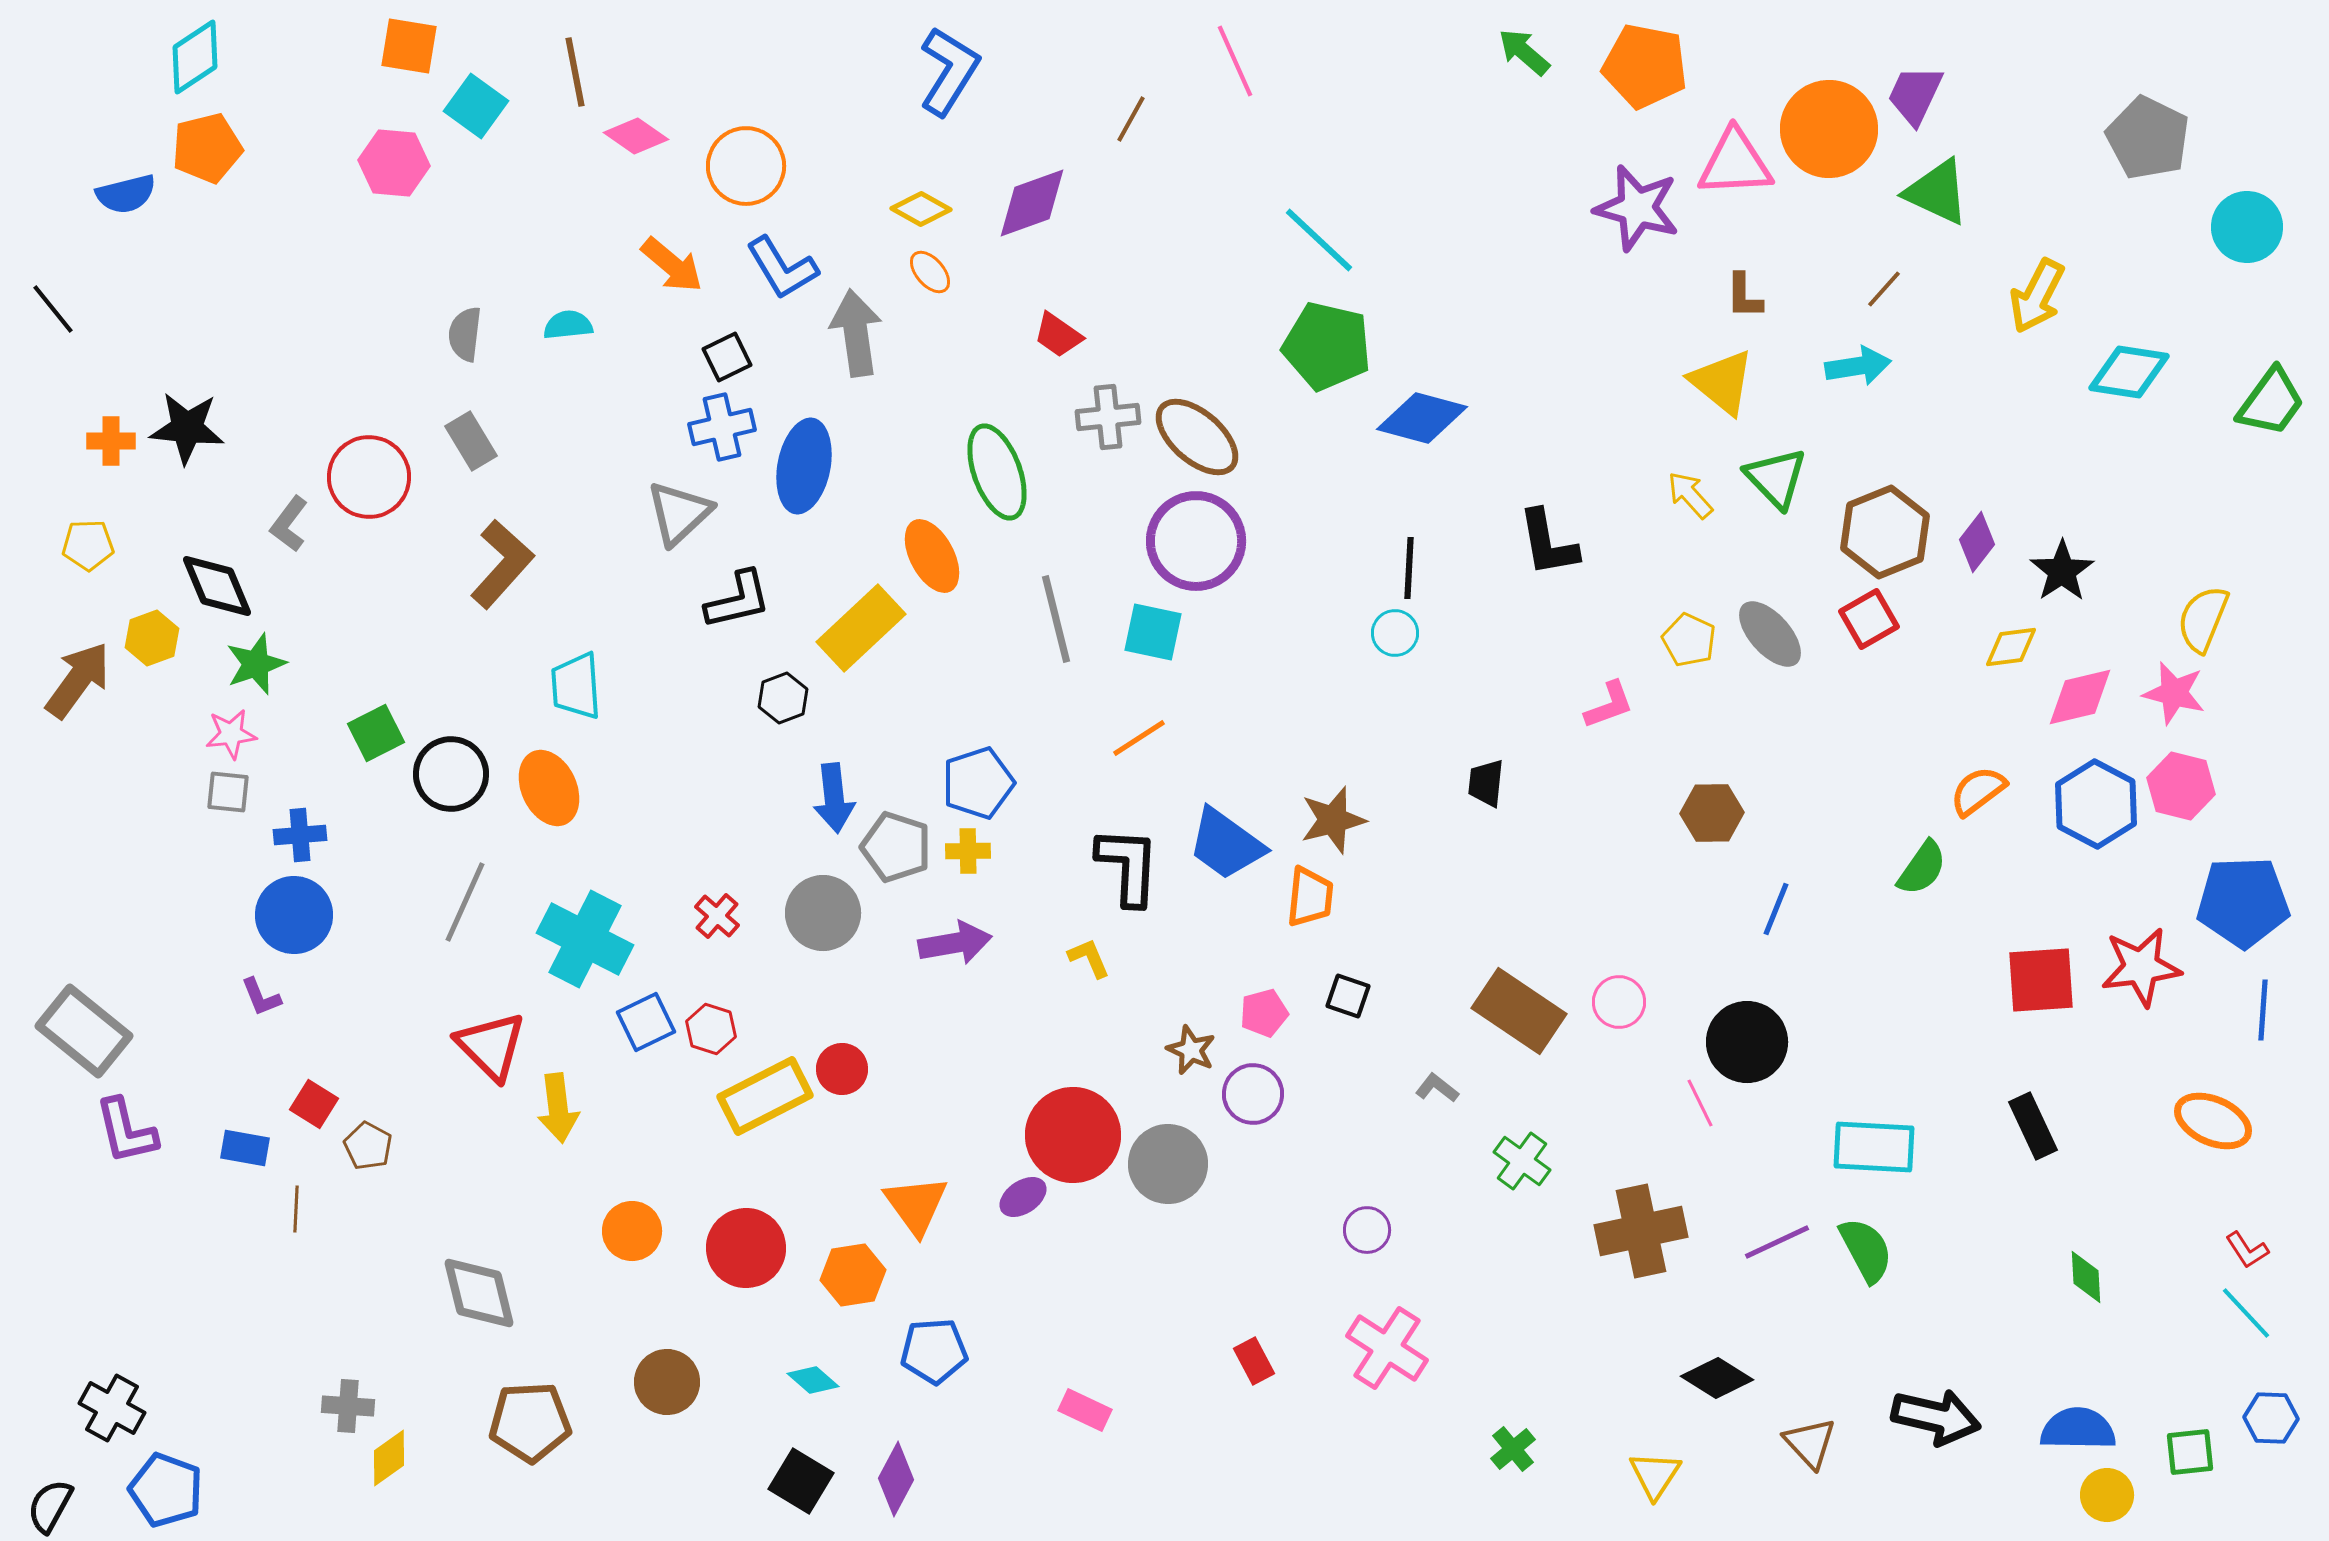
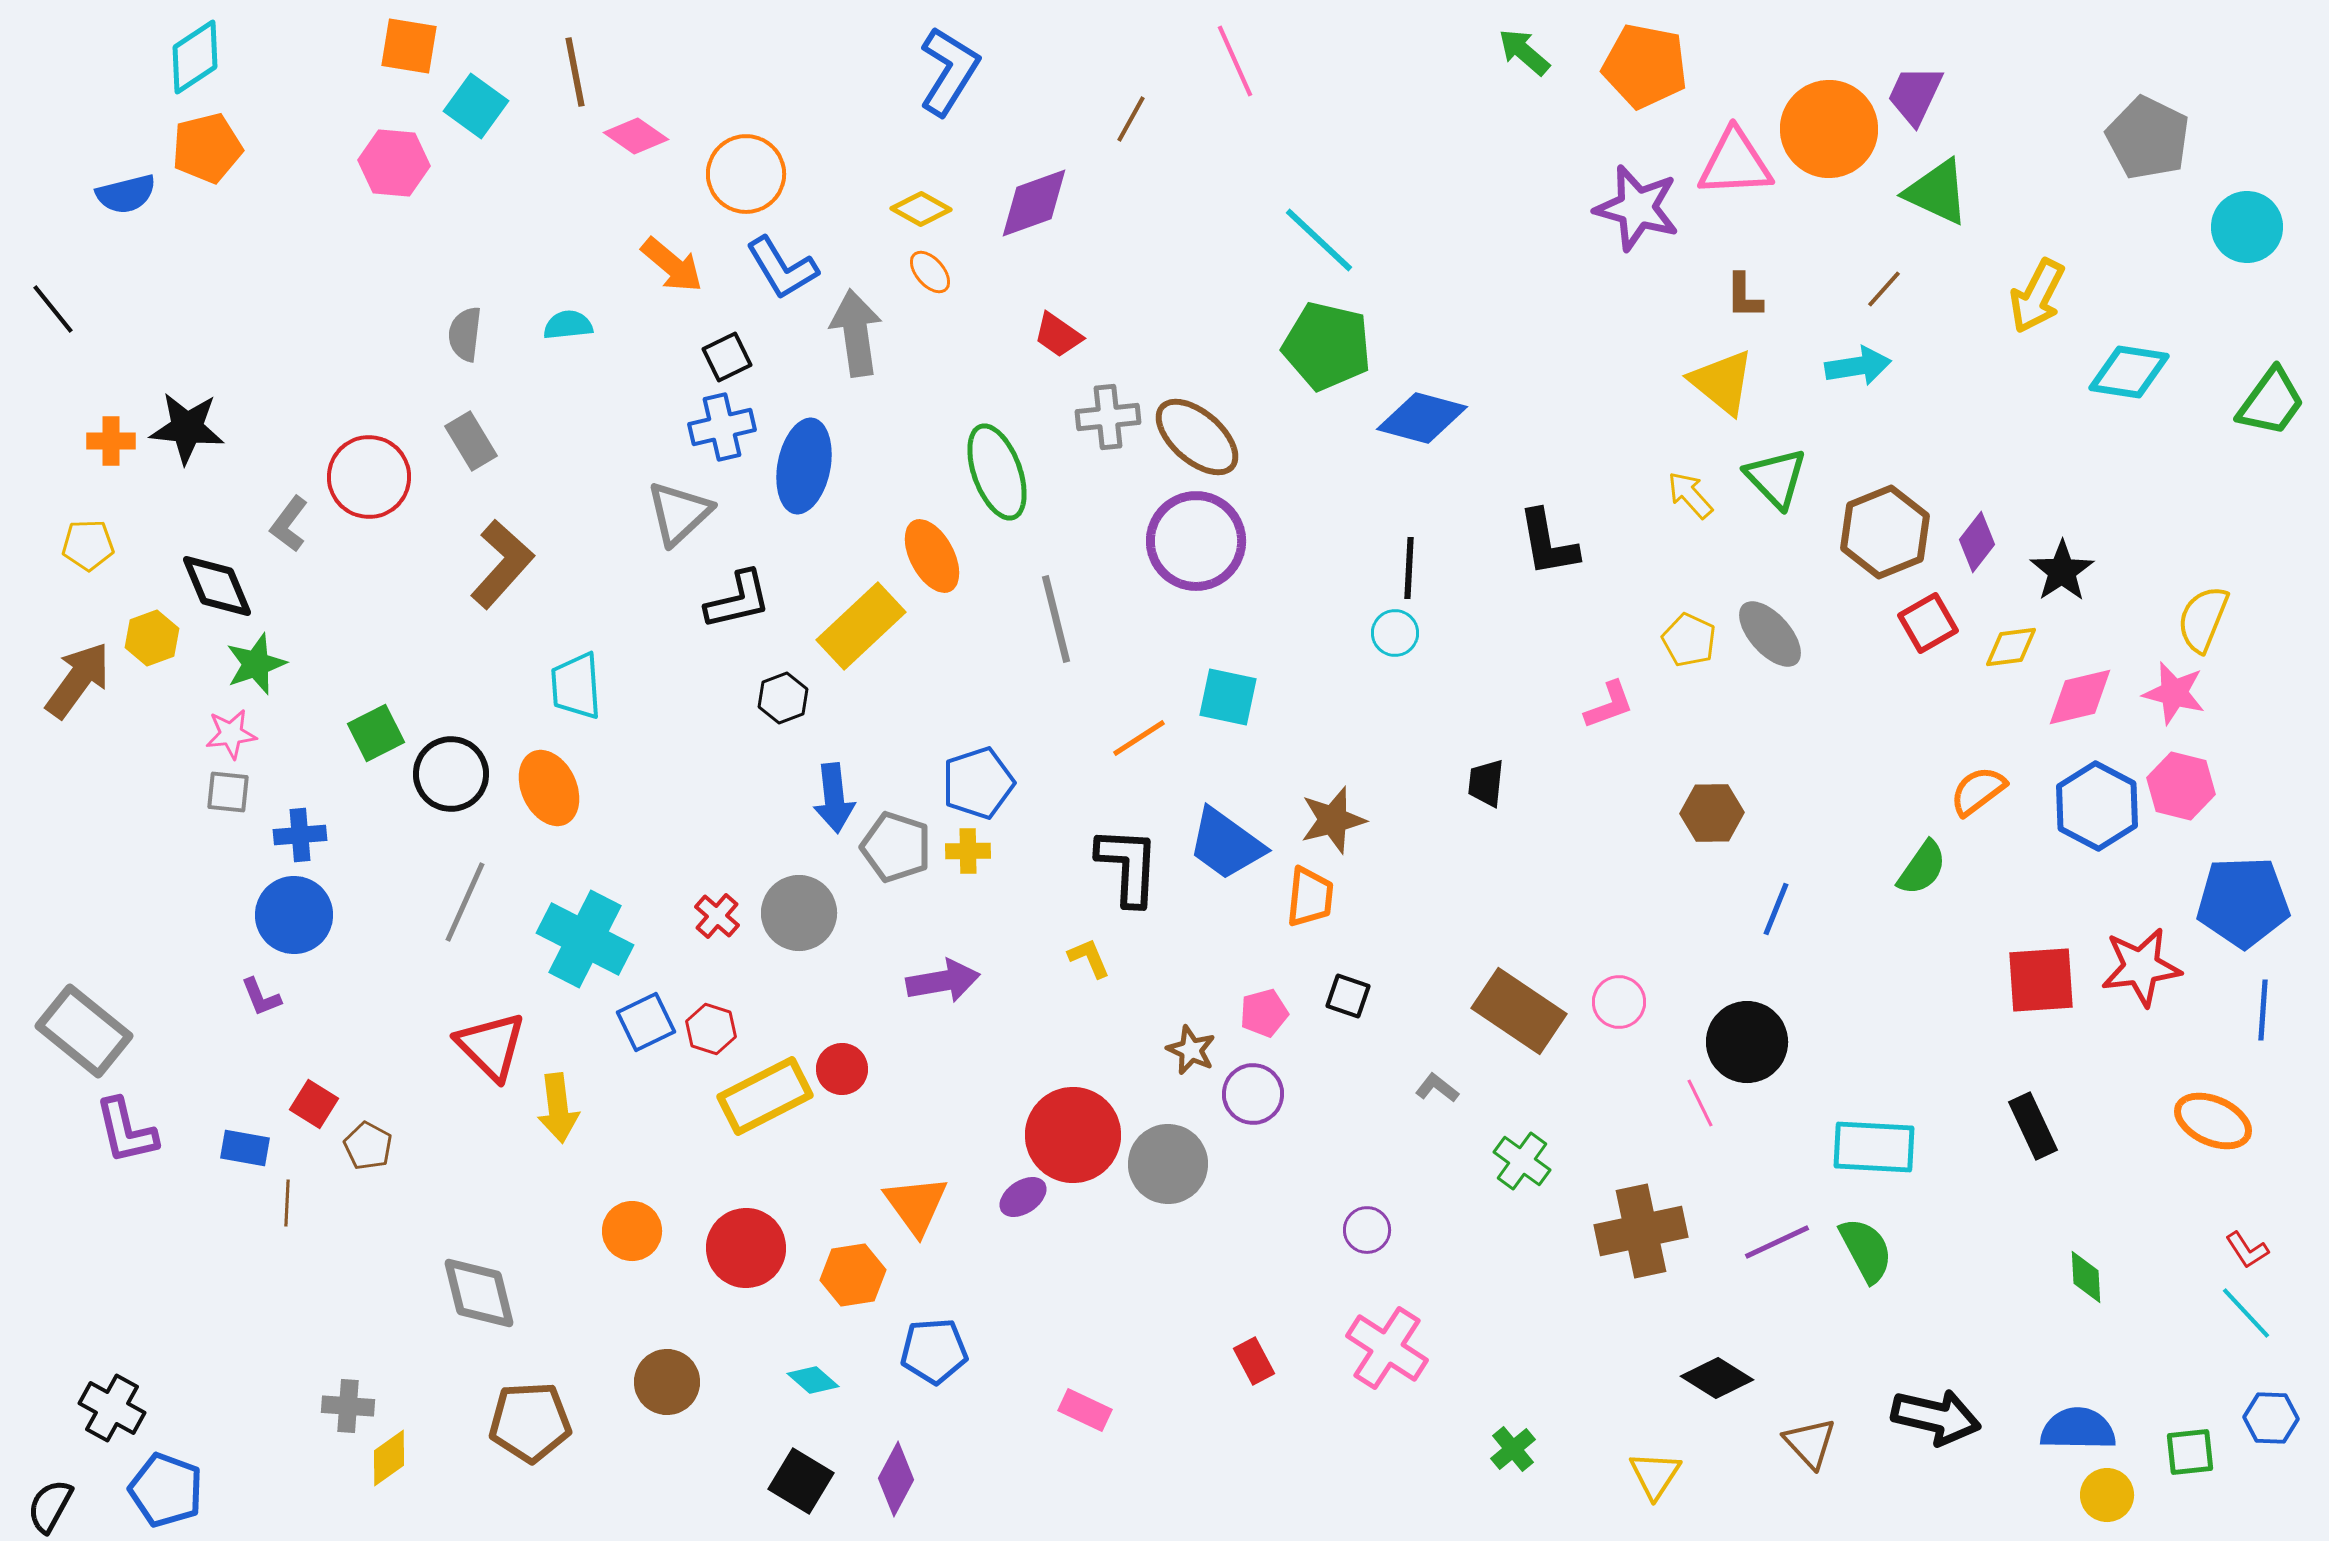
orange circle at (746, 166): moved 8 px down
purple diamond at (1032, 203): moved 2 px right
red square at (1869, 619): moved 59 px right, 4 px down
yellow rectangle at (861, 628): moved 2 px up
cyan square at (1153, 632): moved 75 px right, 65 px down
blue hexagon at (2096, 804): moved 1 px right, 2 px down
gray circle at (823, 913): moved 24 px left
purple arrow at (955, 943): moved 12 px left, 38 px down
brown line at (296, 1209): moved 9 px left, 6 px up
